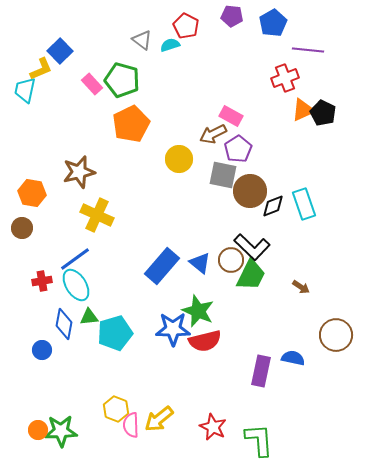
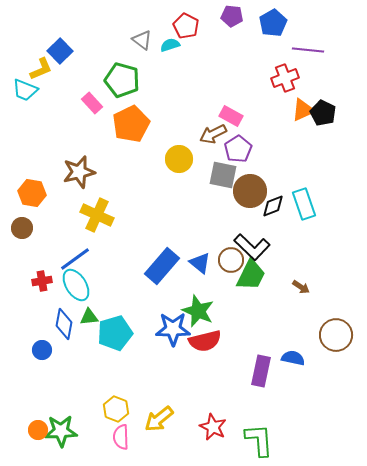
pink rectangle at (92, 84): moved 19 px down
cyan trapezoid at (25, 90): rotated 80 degrees counterclockwise
pink semicircle at (131, 425): moved 10 px left, 12 px down
